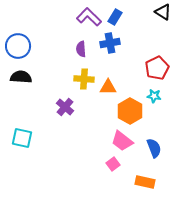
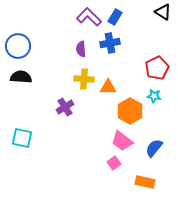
purple cross: rotated 18 degrees clockwise
blue semicircle: rotated 120 degrees counterclockwise
pink square: moved 1 px right, 1 px up
